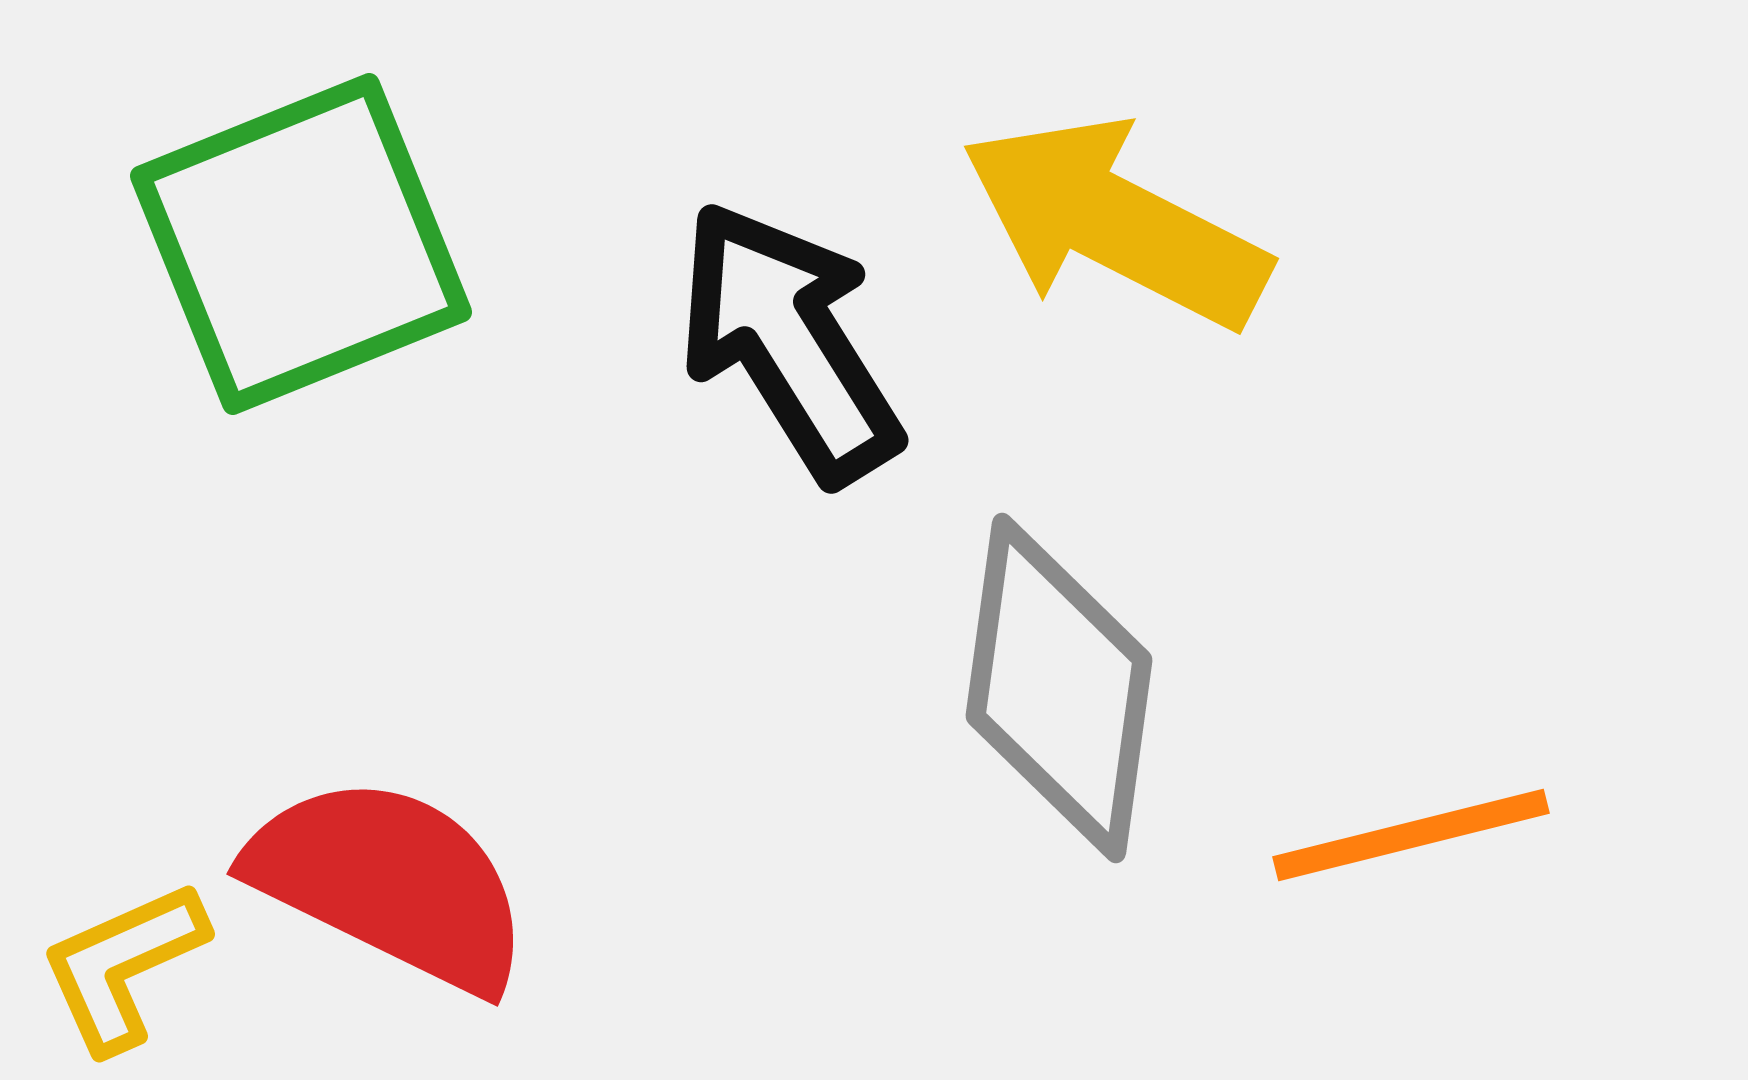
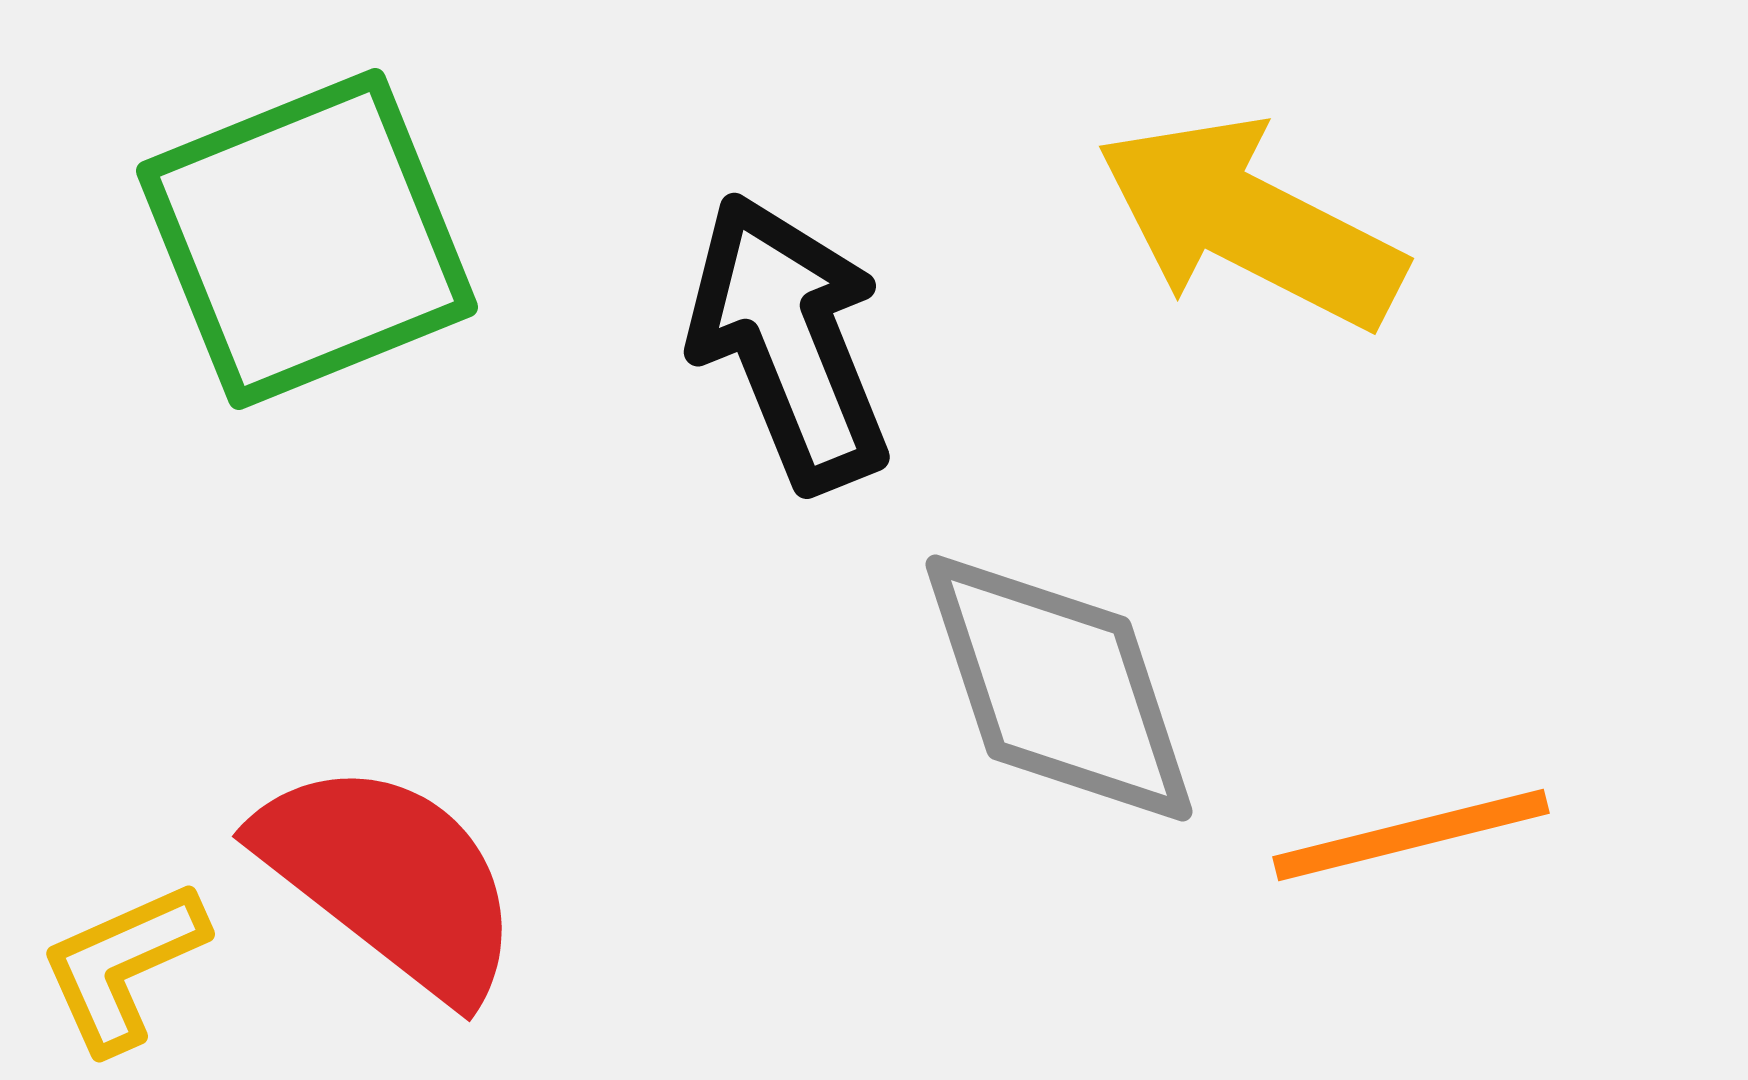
yellow arrow: moved 135 px right
green square: moved 6 px right, 5 px up
black arrow: rotated 10 degrees clockwise
gray diamond: rotated 26 degrees counterclockwise
red semicircle: moved 4 px up; rotated 12 degrees clockwise
